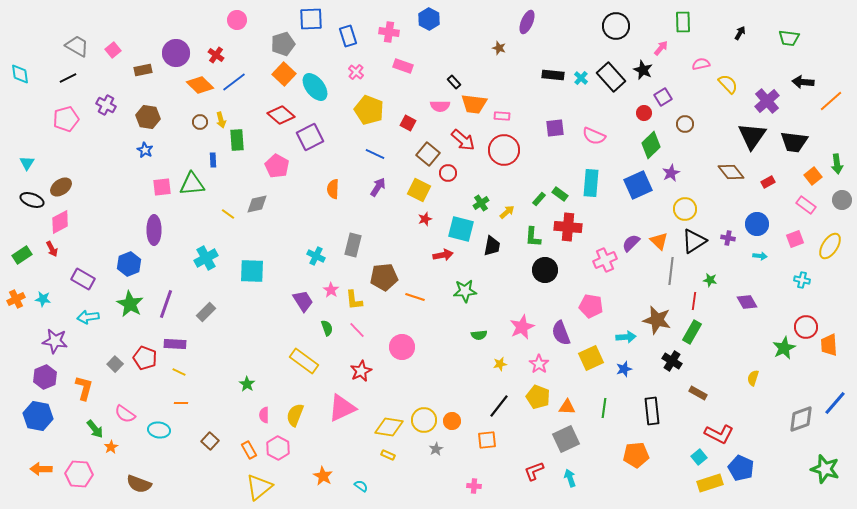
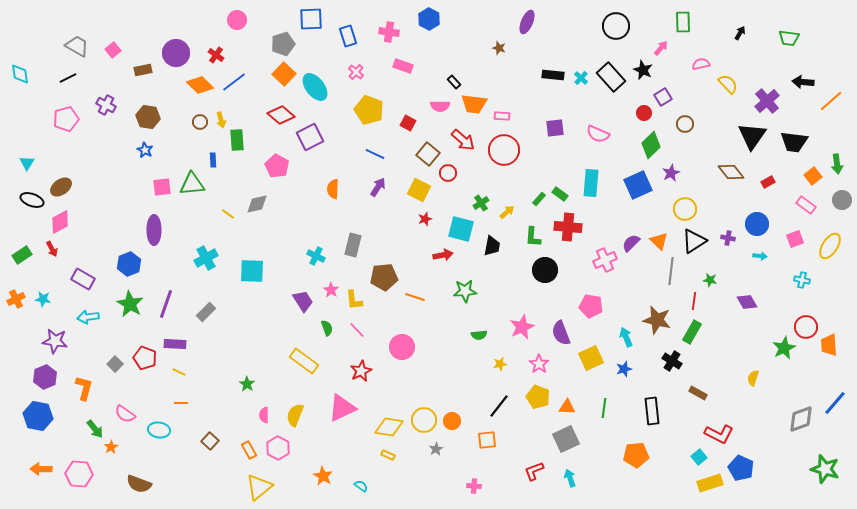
pink semicircle at (594, 136): moved 4 px right, 2 px up
cyan arrow at (626, 337): rotated 108 degrees counterclockwise
